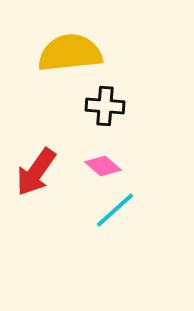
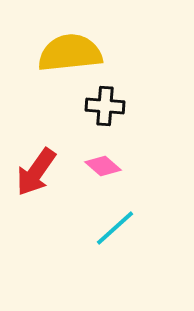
cyan line: moved 18 px down
